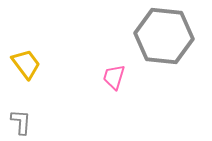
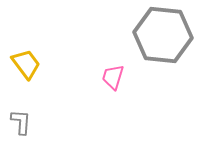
gray hexagon: moved 1 px left, 1 px up
pink trapezoid: moved 1 px left
